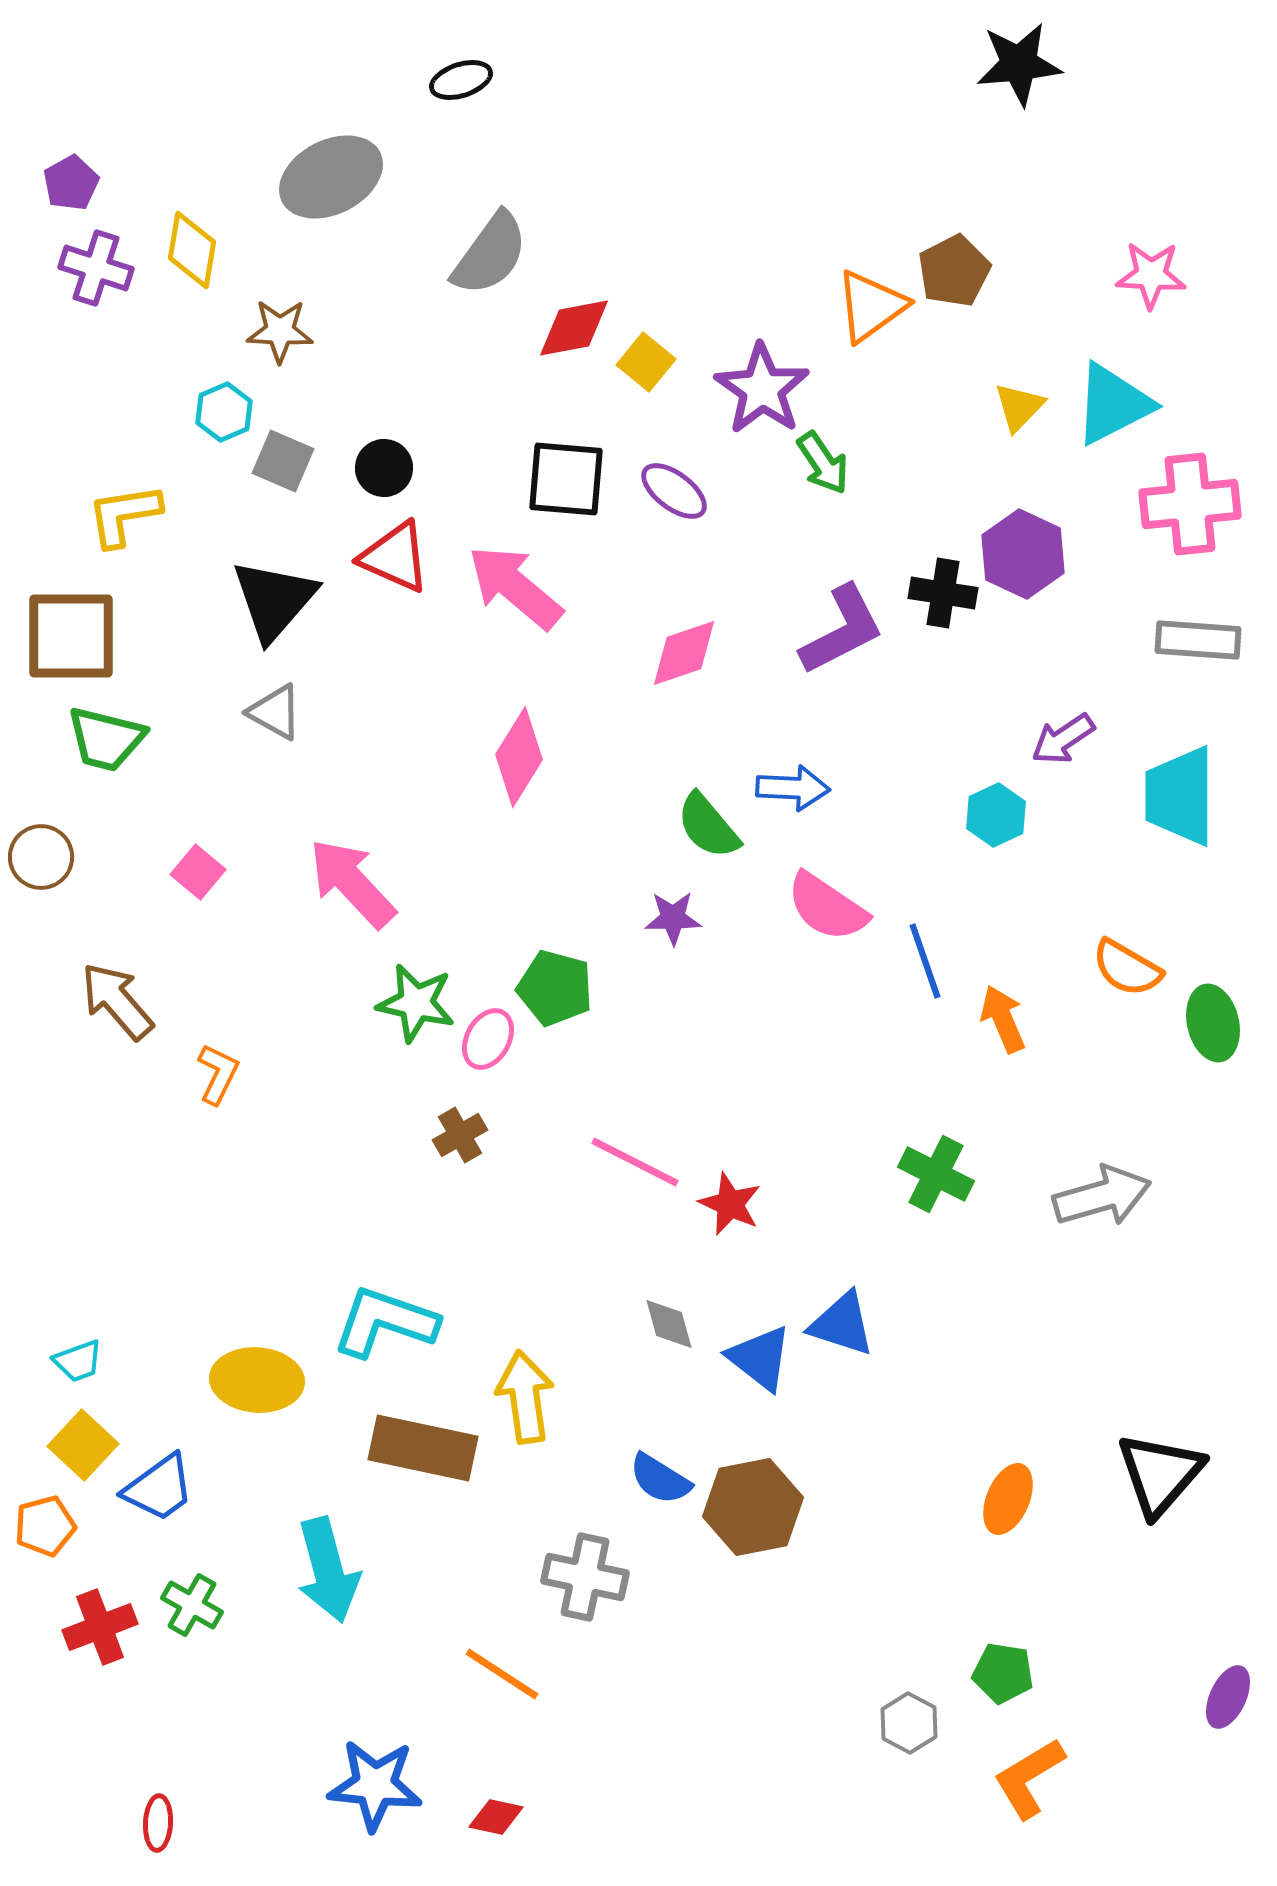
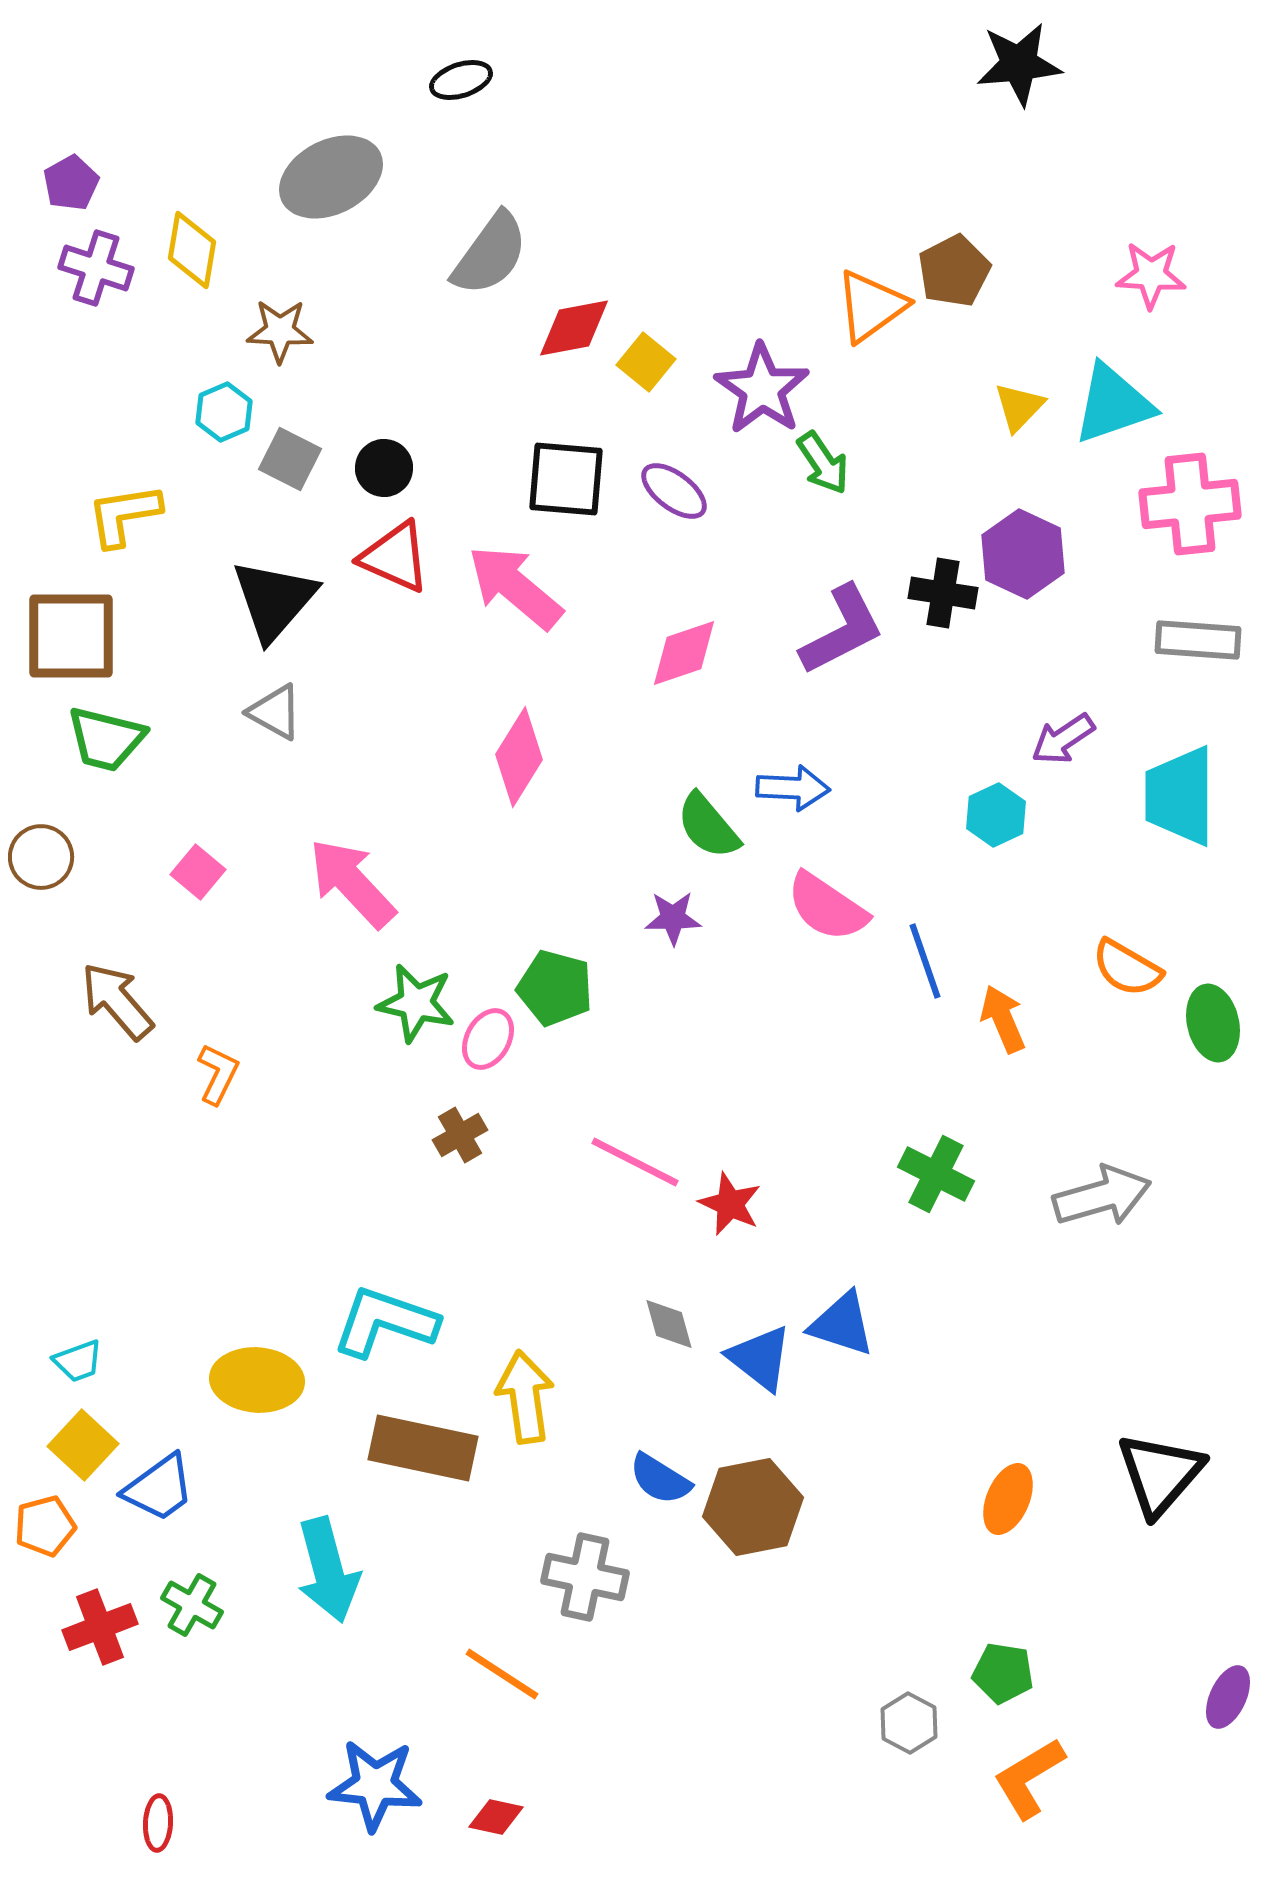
cyan triangle at (1113, 404): rotated 8 degrees clockwise
gray square at (283, 461): moved 7 px right, 2 px up; rotated 4 degrees clockwise
